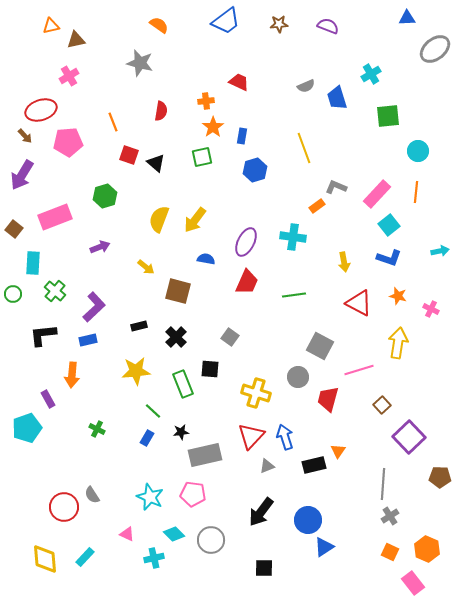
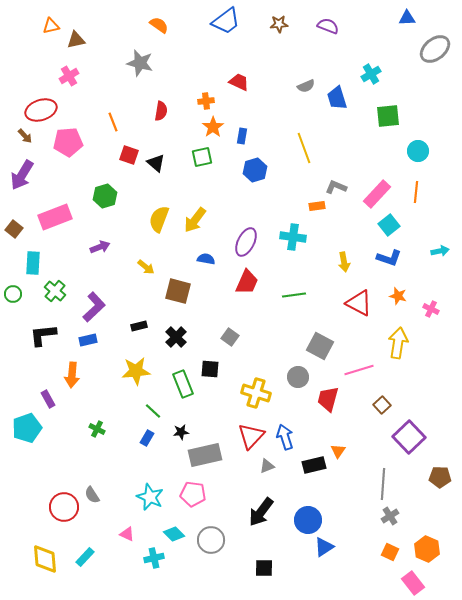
orange rectangle at (317, 206): rotated 28 degrees clockwise
